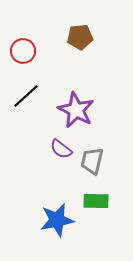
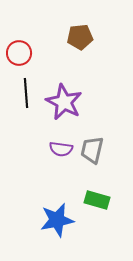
red circle: moved 4 px left, 2 px down
black line: moved 3 px up; rotated 52 degrees counterclockwise
purple star: moved 12 px left, 8 px up
purple semicircle: rotated 30 degrees counterclockwise
gray trapezoid: moved 11 px up
green rectangle: moved 1 px right, 1 px up; rotated 15 degrees clockwise
